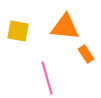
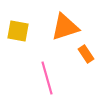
orange triangle: rotated 24 degrees counterclockwise
